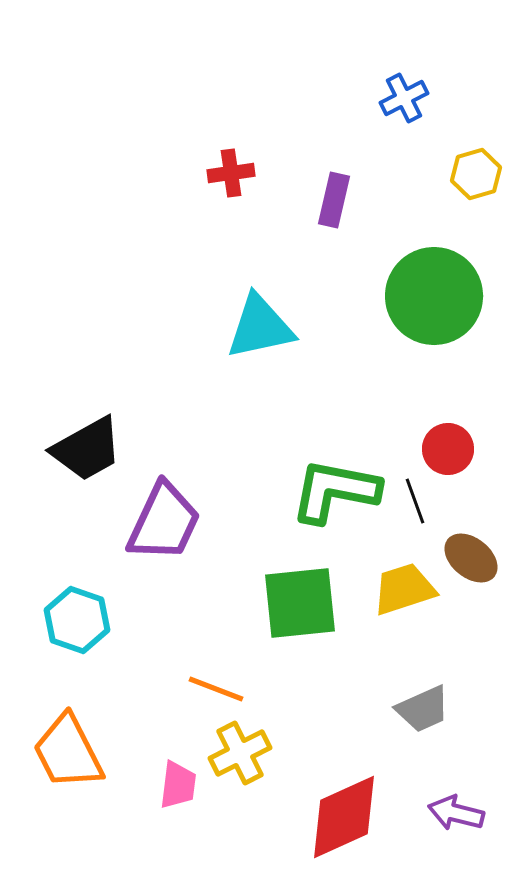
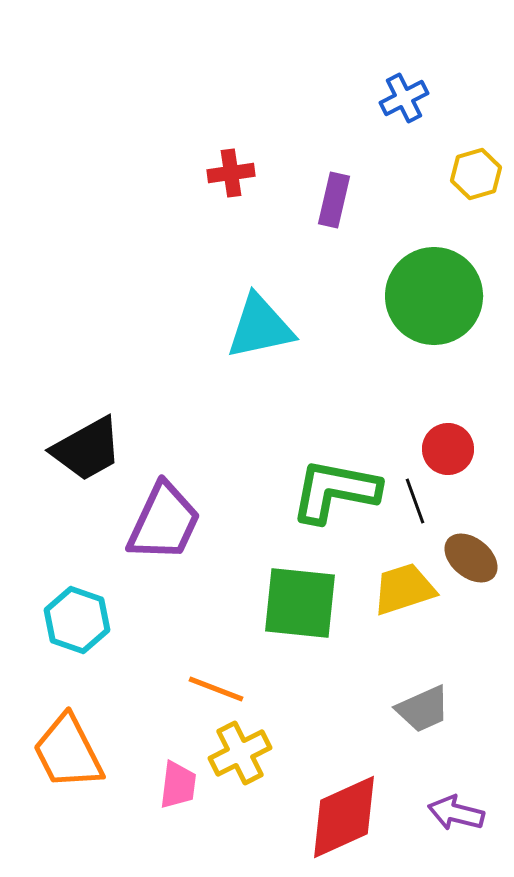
green square: rotated 12 degrees clockwise
